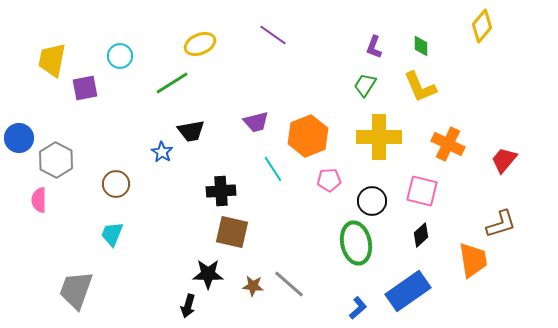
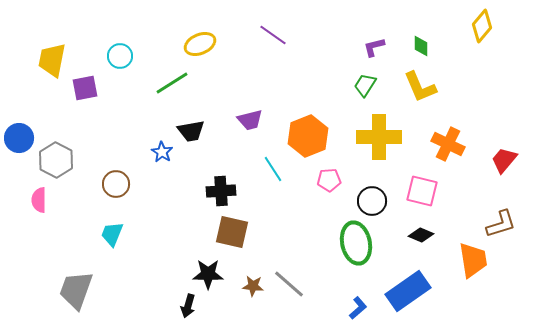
purple L-shape: rotated 55 degrees clockwise
purple trapezoid: moved 6 px left, 2 px up
black diamond: rotated 65 degrees clockwise
